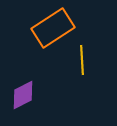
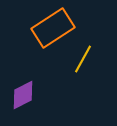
yellow line: moved 1 px right, 1 px up; rotated 32 degrees clockwise
